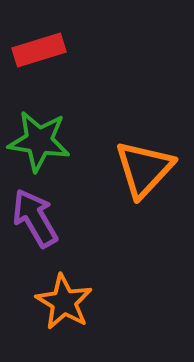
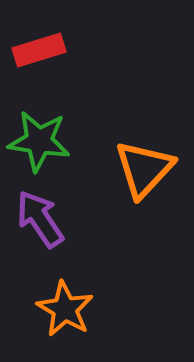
purple arrow: moved 5 px right, 1 px down; rotated 4 degrees counterclockwise
orange star: moved 1 px right, 7 px down
